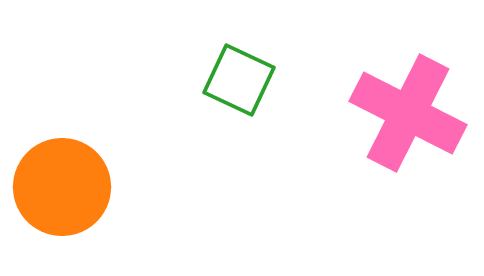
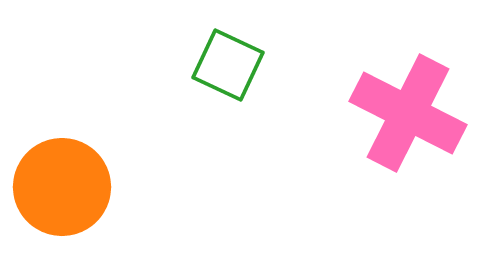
green square: moved 11 px left, 15 px up
